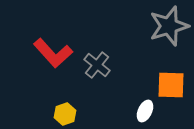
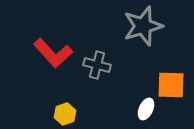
gray star: moved 26 px left
gray cross: rotated 24 degrees counterclockwise
white ellipse: moved 1 px right, 2 px up
